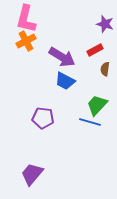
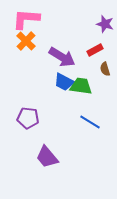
pink L-shape: rotated 80 degrees clockwise
orange cross: rotated 18 degrees counterclockwise
brown semicircle: rotated 24 degrees counterclockwise
blue trapezoid: moved 1 px left, 1 px down
green trapezoid: moved 16 px left, 19 px up; rotated 55 degrees clockwise
purple pentagon: moved 15 px left
blue line: rotated 15 degrees clockwise
purple trapezoid: moved 15 px right, 17 px up; rotated 80 degrees counterclockwise
